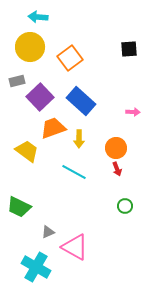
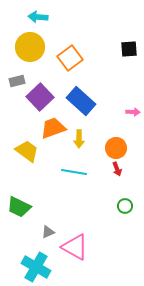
cyan line: rotated 20 degrees counterclockwise
